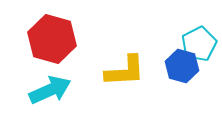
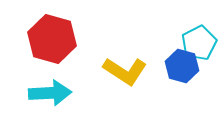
cyan pentagon: moved 1 px up
yellow L-shape: rotated 36 degrees clockwise
cyan arrow: moved 3 px down; rotated 21 degrees clockwise
